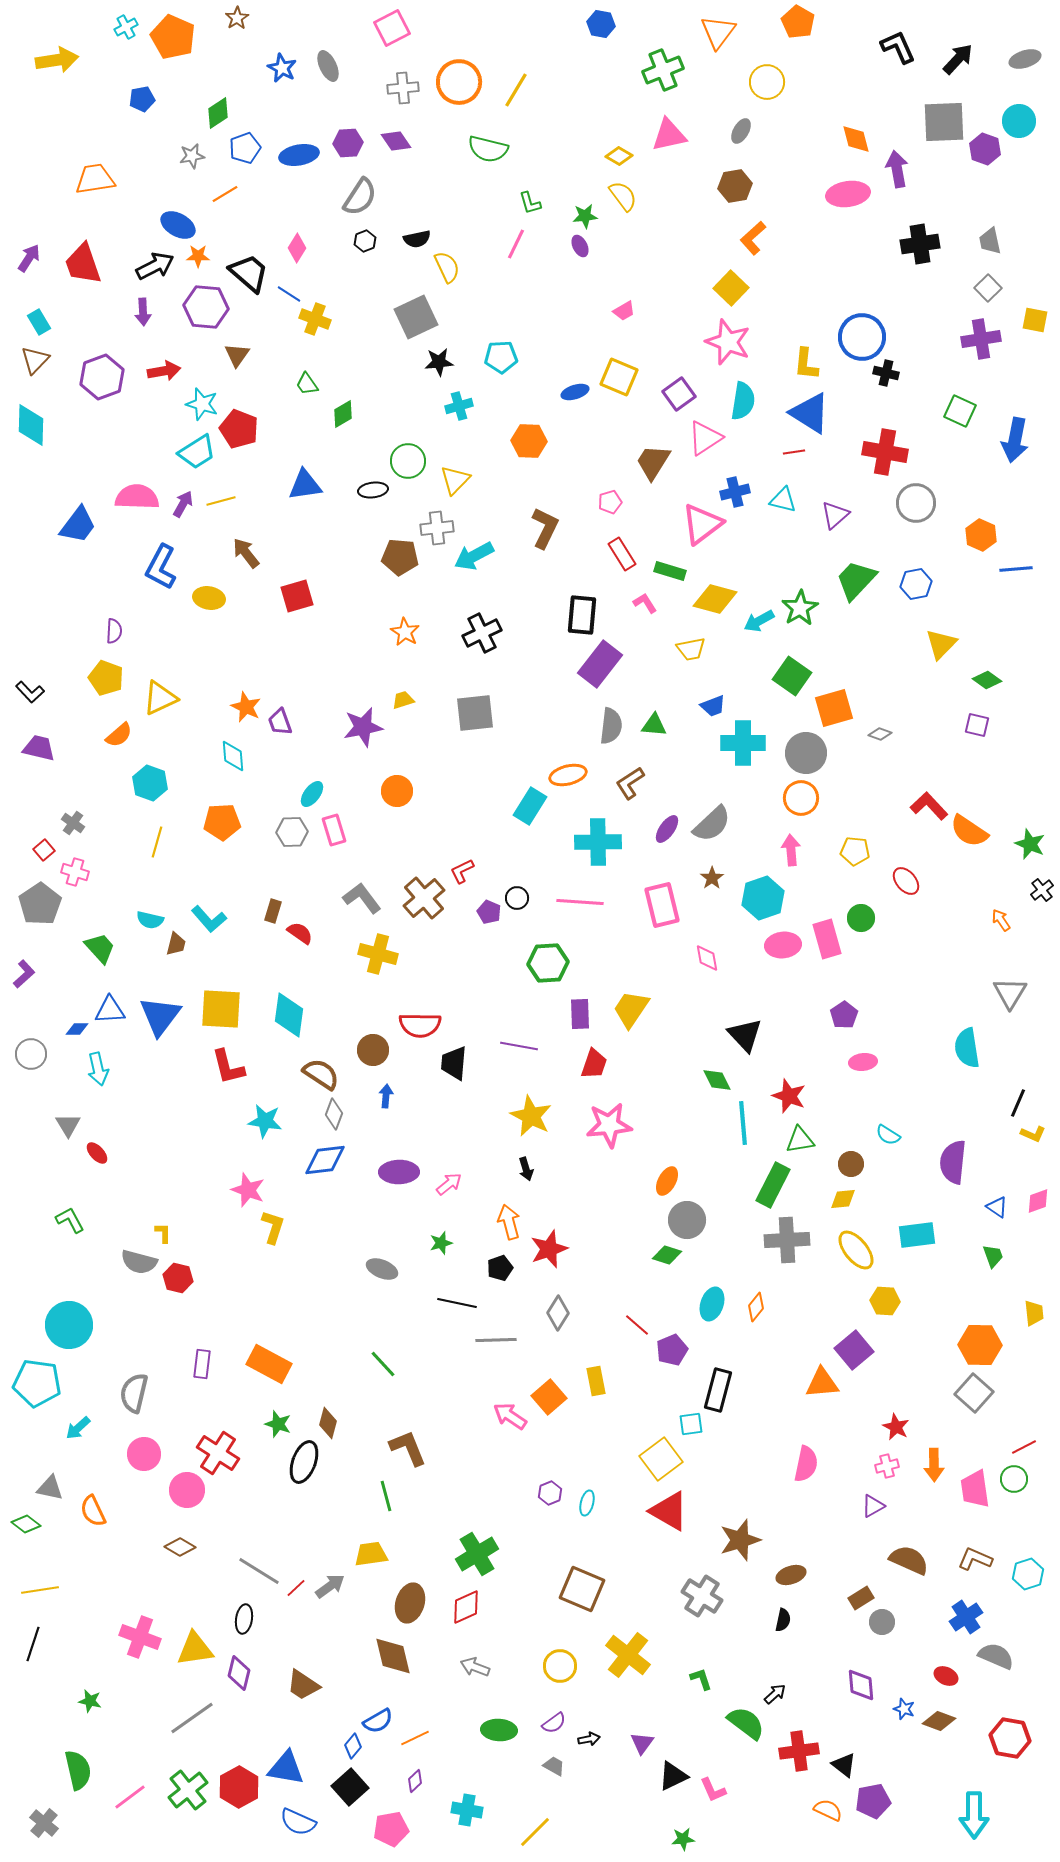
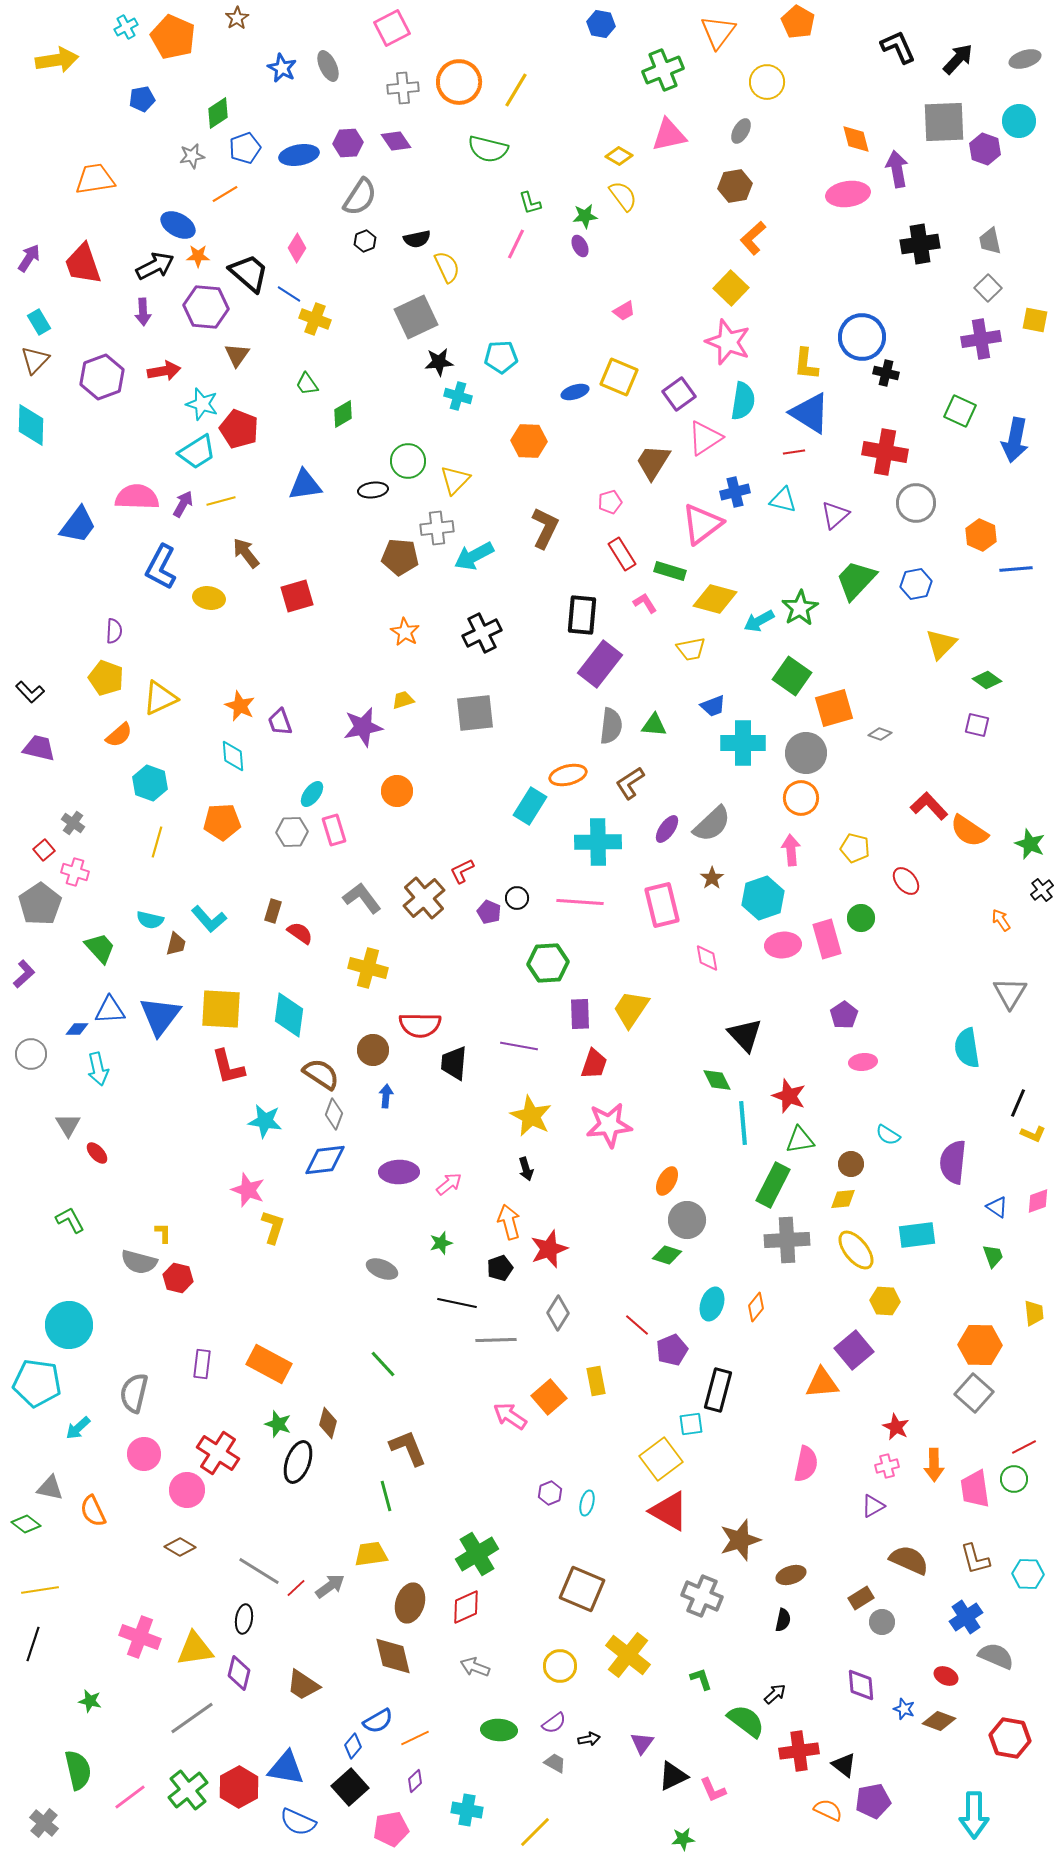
cyan cross at (459, 406): moved 1 px left, 10 px up; rotated 32 degrees clockwise
orange star at (246, 707): moved 6 px left, 1 px up
yellow pentagon at (855, 851): moved 3 px up; rotated 8 degrees clockwise
yellow cross at (378, 954): moved 10 px left, 14 px down
black ellipse at (304, 1462): moved 6 px left
brown L-shape at (975, 1559): rotated 128 degrees counterclockwise
cyan hexagon at (1028, 1574): rotated 20 degrees clockwise
gray cross at (702, 1596): rotated 9 degrees counterclockwise
green semicircle at (746, 1723): moved 2 px up
gray trapezoid at (554, 1766): moved 1 px right, 3 px up
